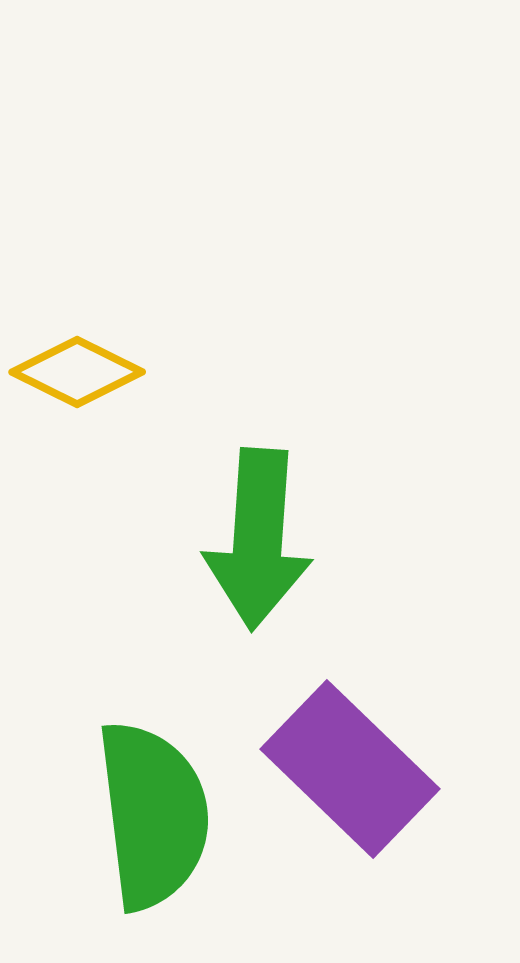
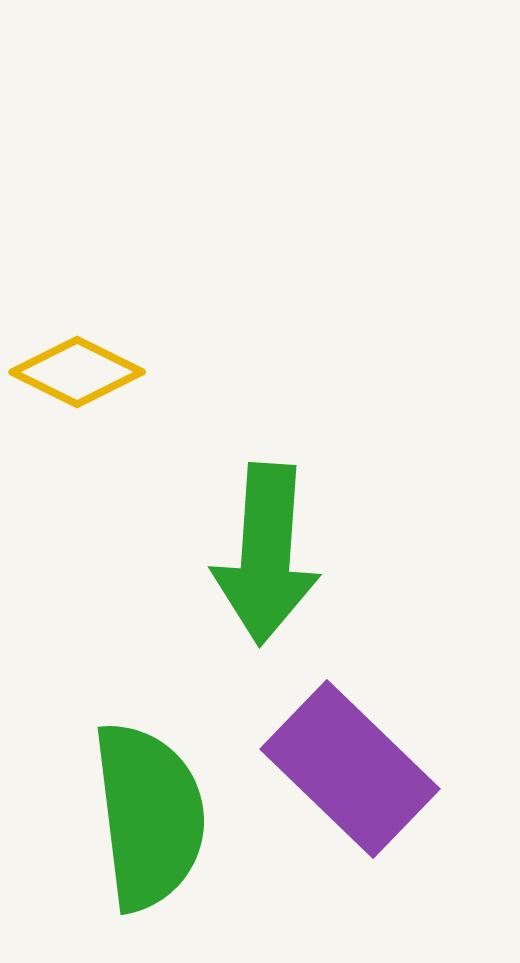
green arrow: moved 8 px right, 15 px down
green semicircle: moved 4 px left, 1 px down
